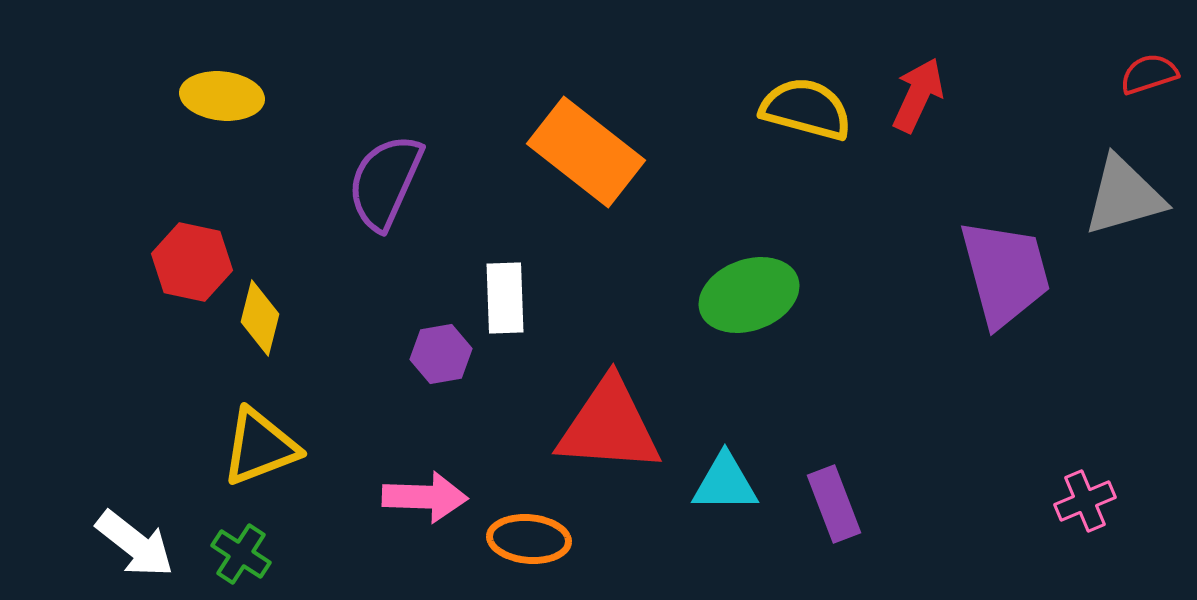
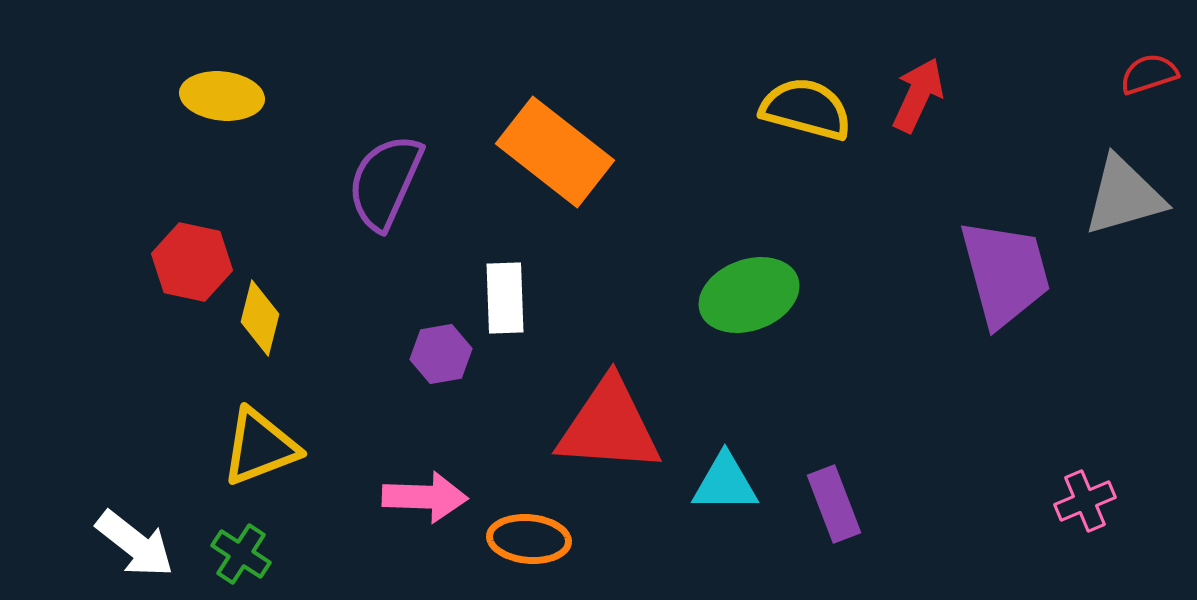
orange rectangle: moved 31 px left
